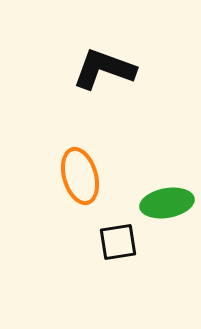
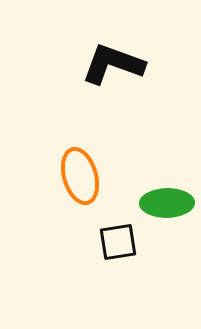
black L-shape: moved 9 px right, 5 px up
green ellipse: rotated 9 degrees clockwise
